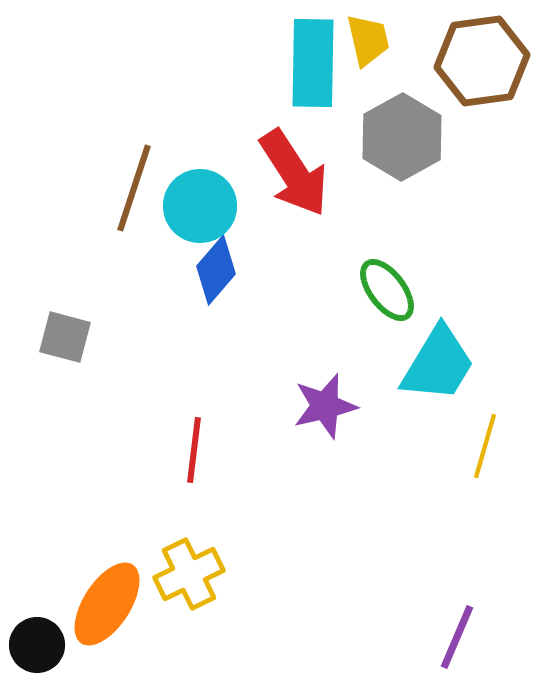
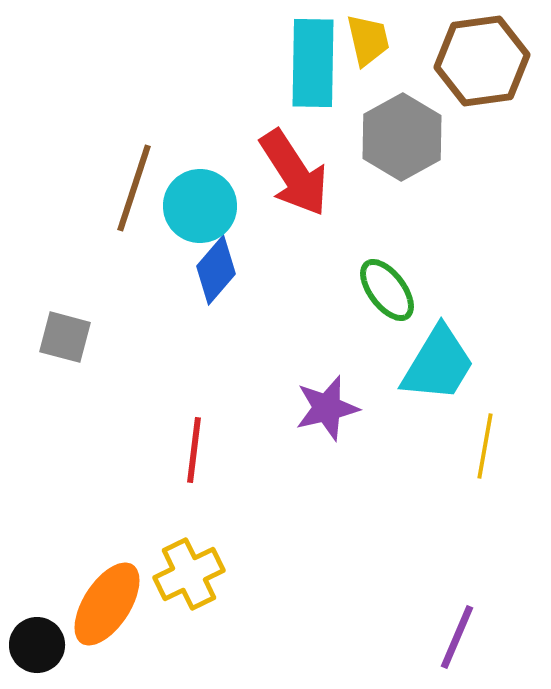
purple star: moved 2 px right, 2 px down
yellow line: rotated 6 degrees counterclockwise
